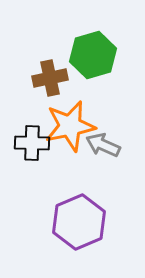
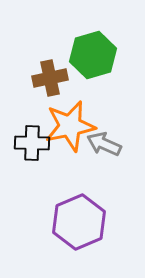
gray arrow: moved 1 px right, 1 px up
